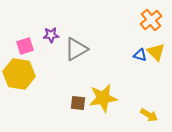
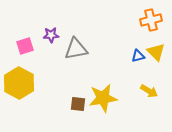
orange cross: rotated 25 degrees clockwise
gray triangle: rotated 20 degrees clockwise
blue triangle: moved 2 px left, 1 px down; rotated 32 degrees counterclockwise
yellow hexagon: moved 9 px down; rotated 20 degrees clockwise
brown square: moved 1 px down
yellow arrow: moved 24 px up
